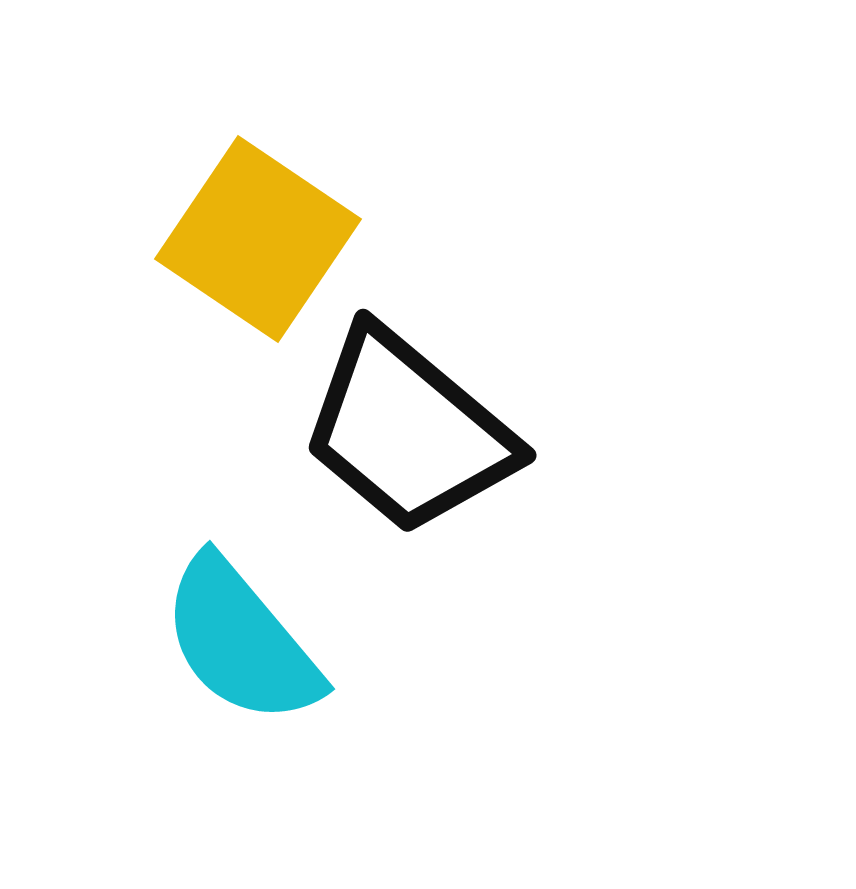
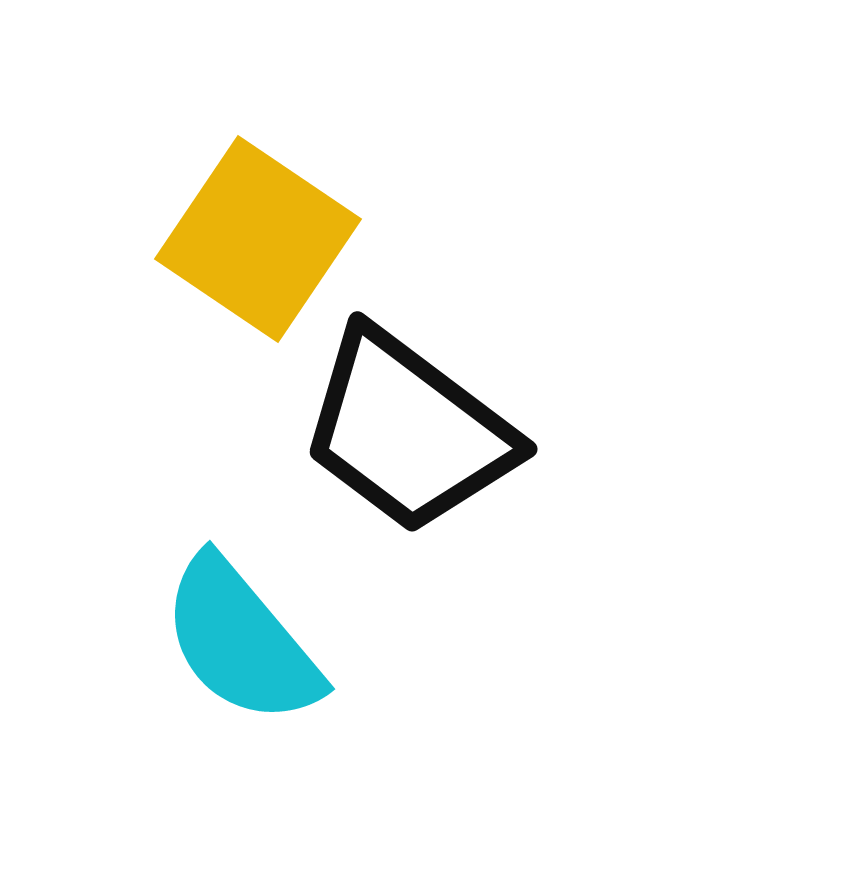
black trapezoid: rotated 3 degrees counterclockwise
